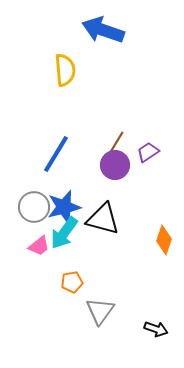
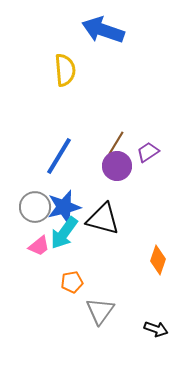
blue line: moved 3 px right, 2 px down
purple circle: moved 2 px right, 1 px down
gray circle: moved 1 px right
orange diamond: moved 6 px left, 20 px down
